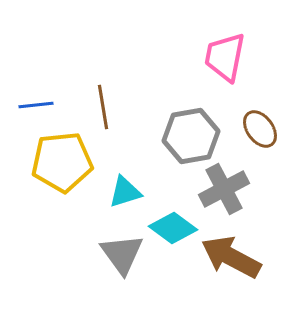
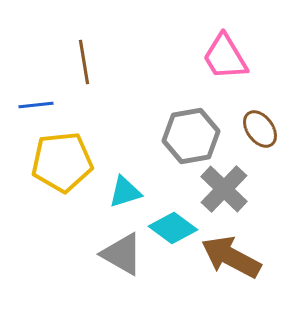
pink trapezoid: rotated 42 degrees counterclockwise
brown line: moved 19 px left, 45 px up
gray cross: rotated 18 degrees counterclockwise
gray triangle: rotated 24 degrees counterclockwise
